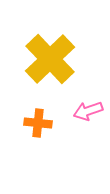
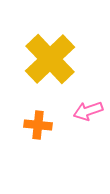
orange cross: moved 2 px down
